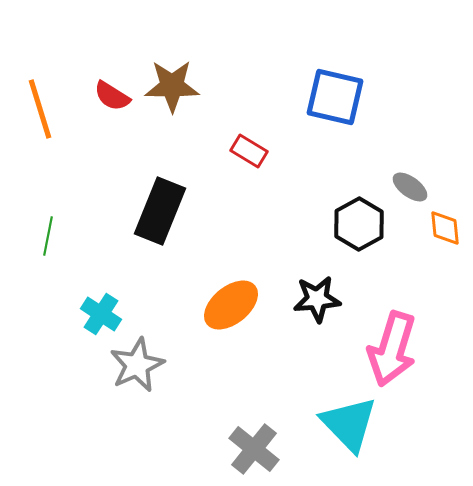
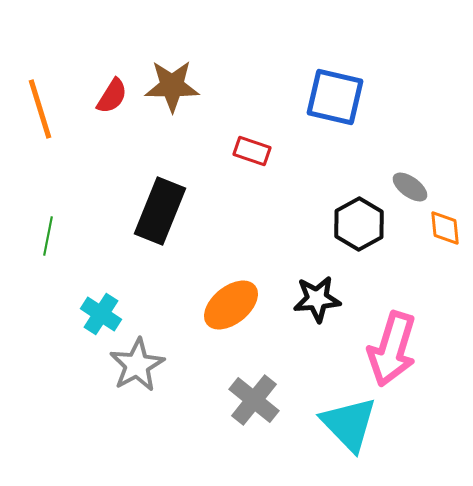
red semicircle: rotated 90 degrees counterclockwise
red rectangle: moved 3 px right; rotated 12 degrees counterclockwise
gray star: rotated 4 degrees counterclockwise
gray cross: moved 49 px up
